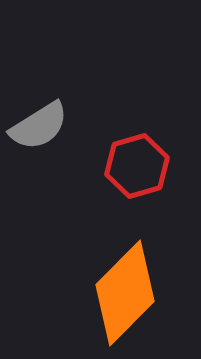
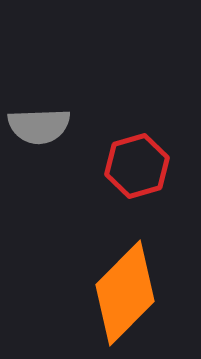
gray semicircle: rotated 30 degrees clockwise
